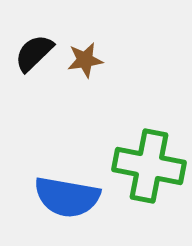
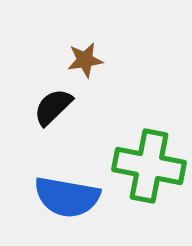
black semicircle: moved 19 px right, 54 px down
